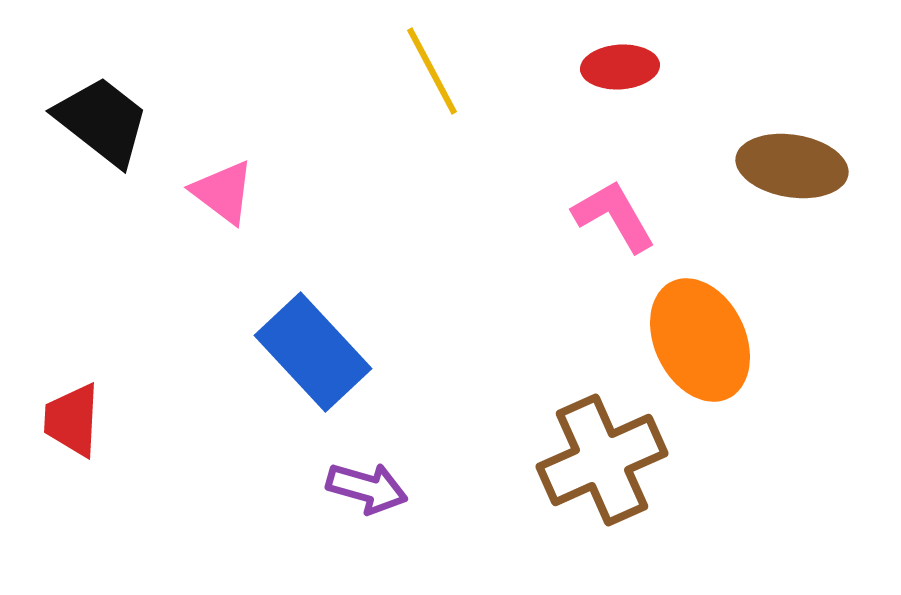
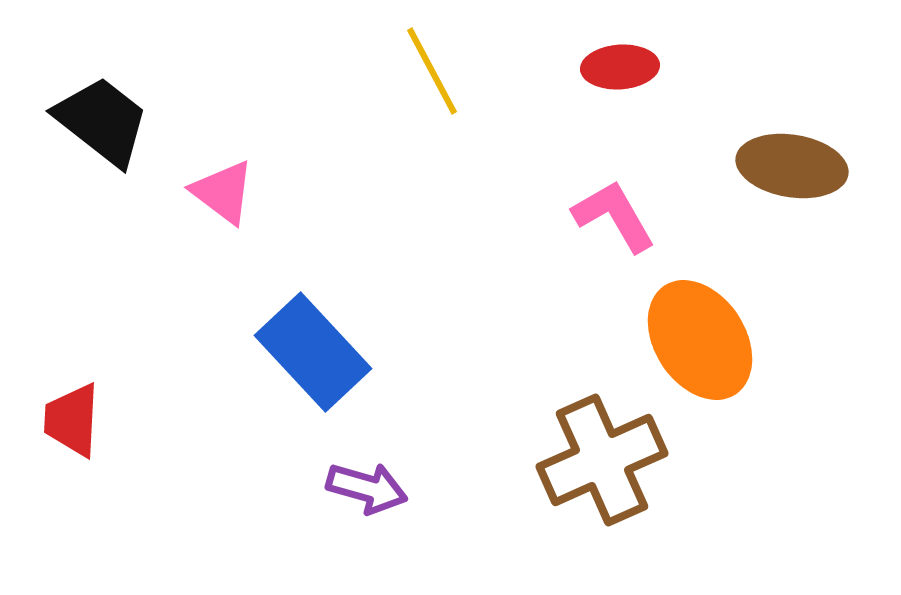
orange ellipse: rotated 7 degrees counterclockwise
